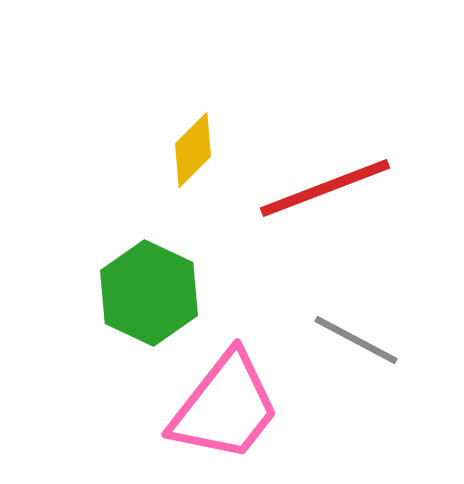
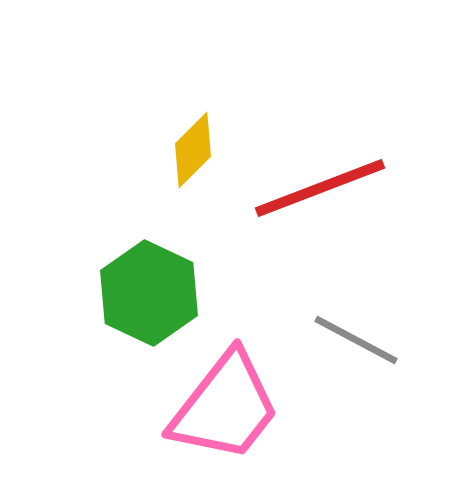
red line: moved 5 px left
